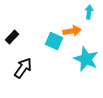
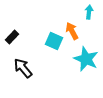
orange arrow: rotated 108 degrees counterclockwise
black arrow: rotated 75 degrees counterclockwise
